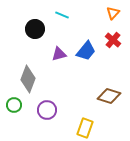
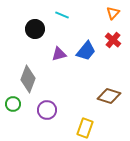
green circle: moved 1 px left, 1 px up
